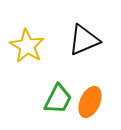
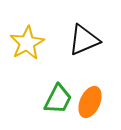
yellow star: moved 3 px up; rotated 12 degrees clockwise
